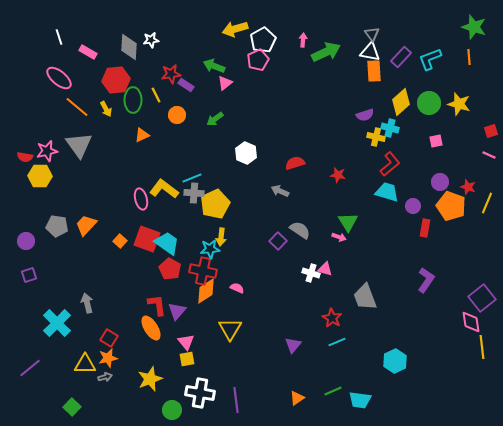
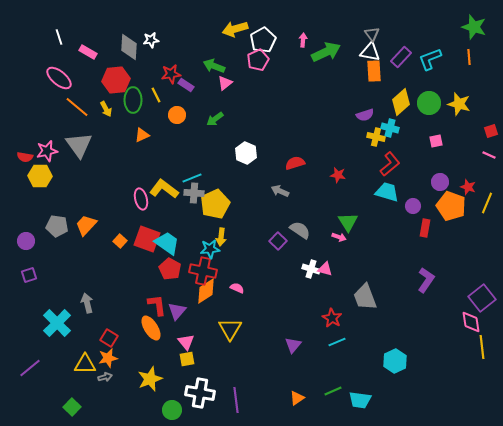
white cross at (311, 273): moved 4 px up
